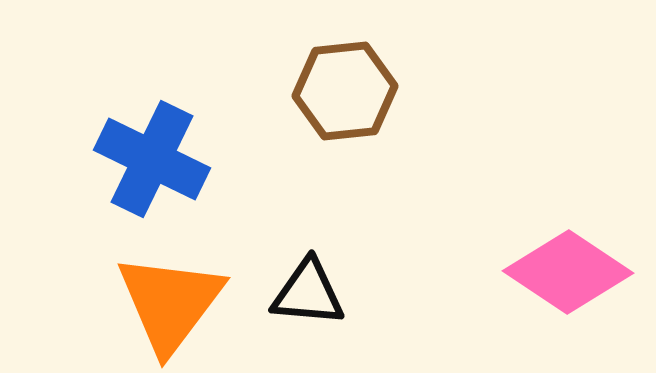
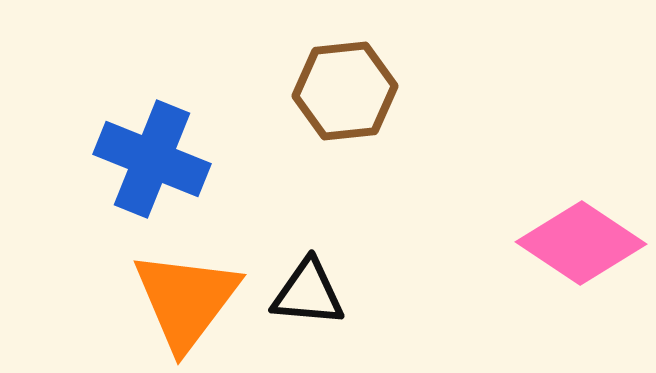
blue cross: rotated 4 degrees counterclockwise
pink diamond: moved 13 px right, 29 px up
orange triangle: moved 16 px right, 3 px up
